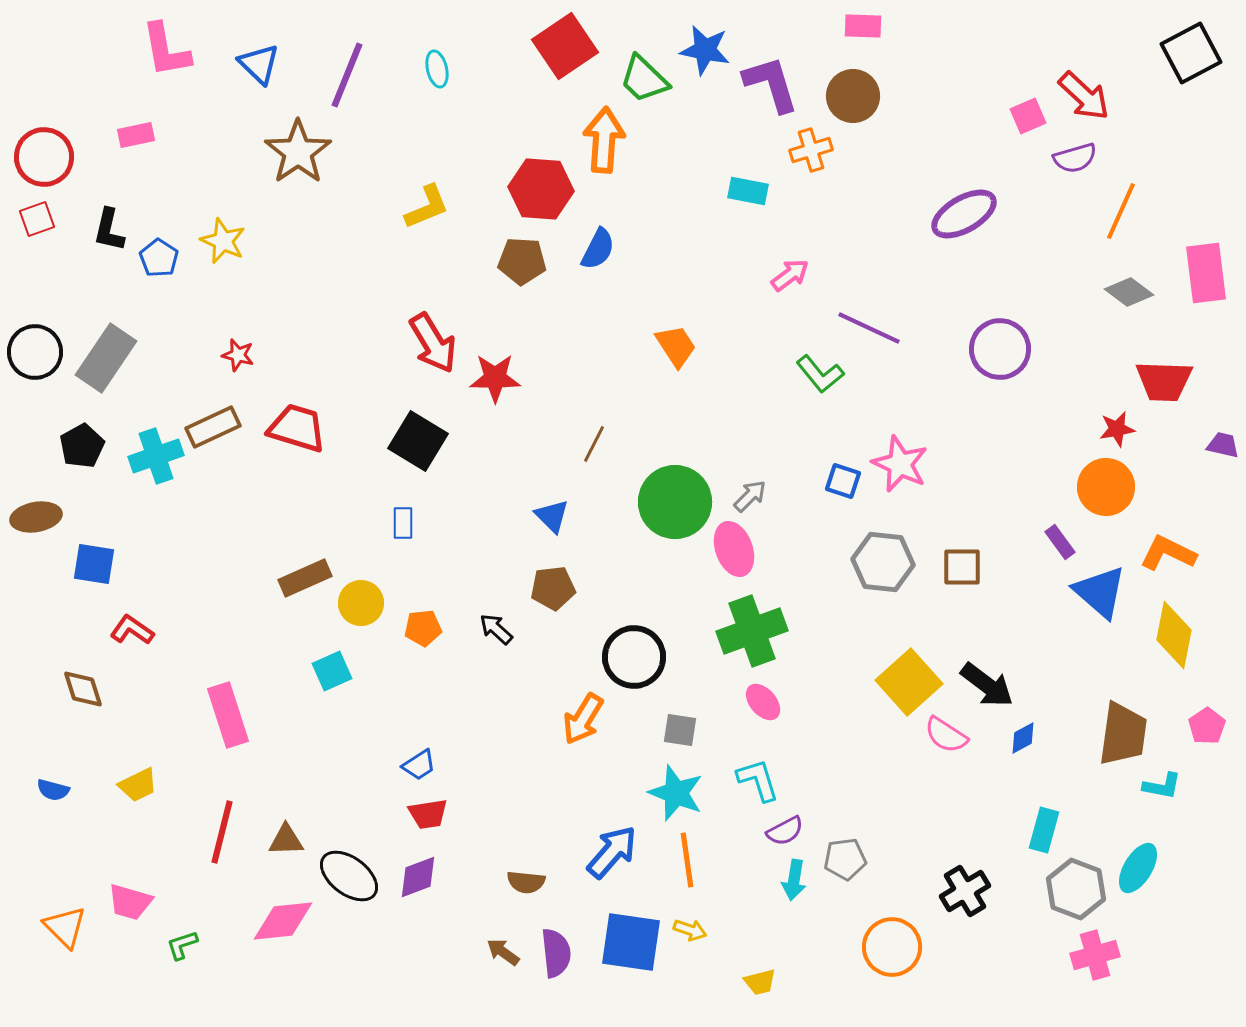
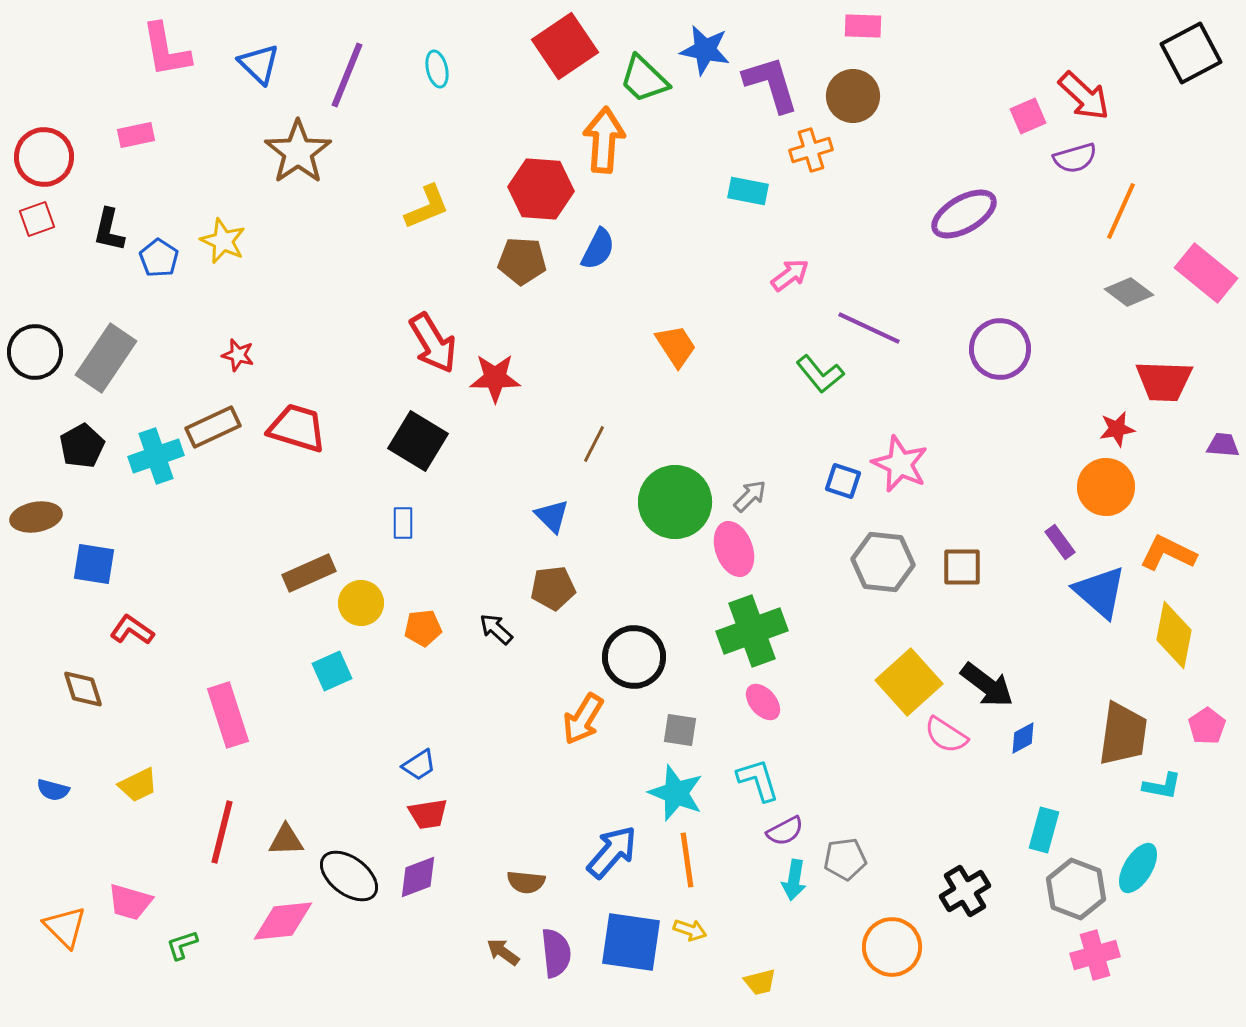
pink rectangle at (1206, 273): rotated 44 degrees counterclockwise
purple trapezoid at (1223, 445): rotated 8 degrees counterclockwise
brown rectangle at (305, 578): moved 4 px right, 5 px up
